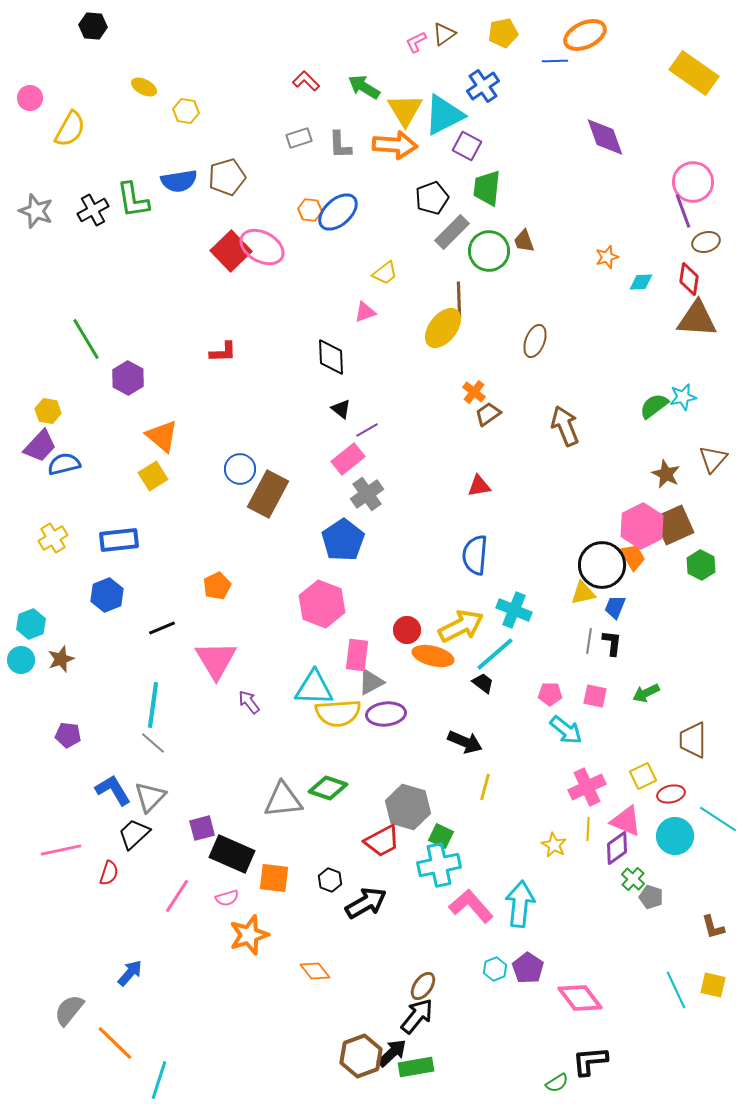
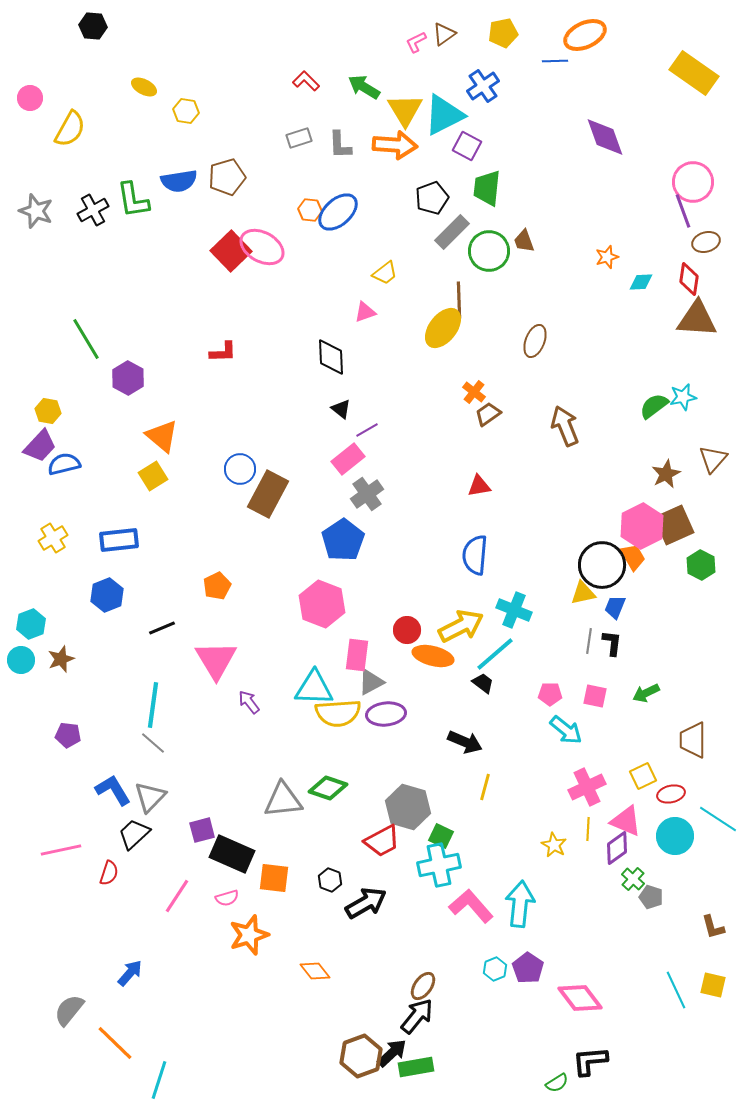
brown star at (666, 474): rotated 20 degrees clockwise
purple square at (202, 828): moved 2 px down
